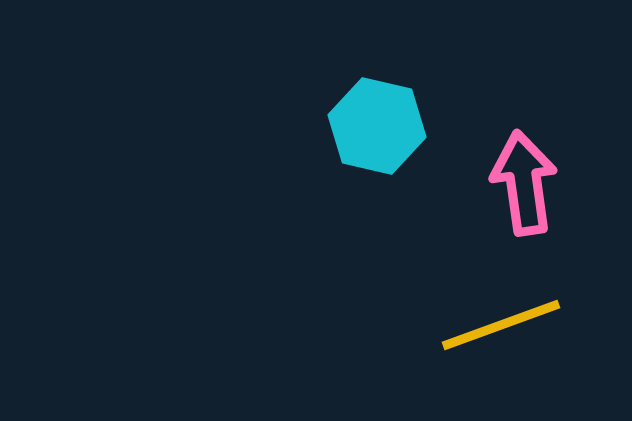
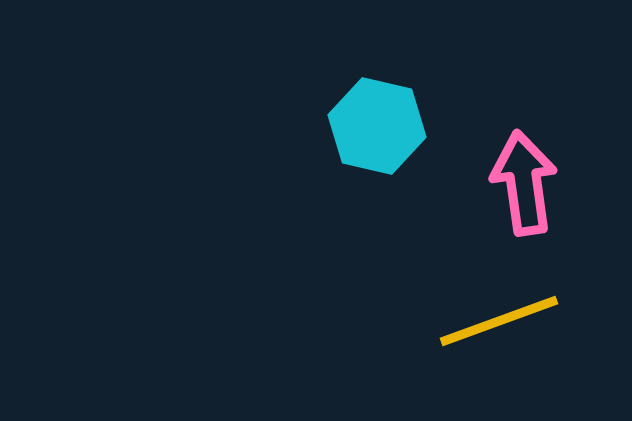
yellow line: moved 2 px left, 4 px up
